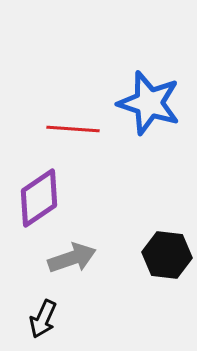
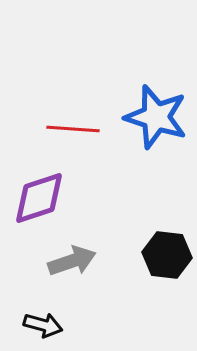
blue star: moved 7 px right, 14 px down
purple diamond: rotated 16 degrees clockwise
gray arrow: moved 3 px down
black arrow: moved 6 px down; rotated 99 degrees counterclockwise
